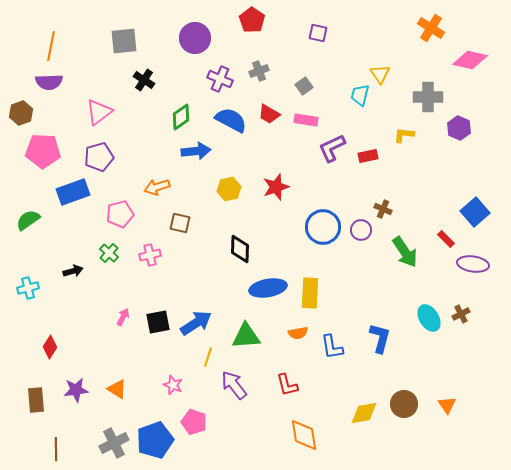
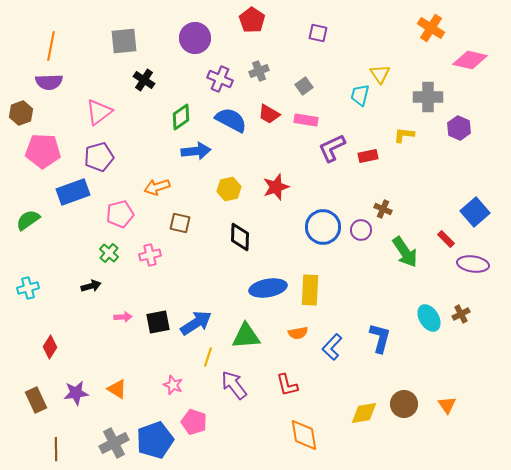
black diamond at (240, 249): moved 12 px up
black arrow at (73, 271): moved 18 px right, 15 px down
yellow rectangle at (310, 293): moved 3 px up
pink arrow at (123, 317): rotated 60 degrees clockwise
blue L-shape at (332, 347): rotated 52 degrees clockwise
purple star at (76, 390): moved 3 px down
brown rectangle at (36, 400): rotated 20 degrees counterclockwise
